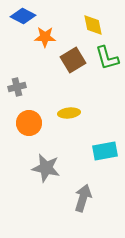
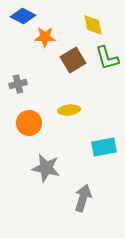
gray cross: moved 1 px right, 3 px up
yellow ellipse: moved 3 px up
cyan rectangle: moved 1 px left, 4 px up
